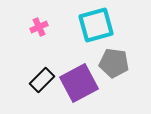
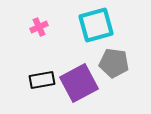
black rectangle: rotated 35 degrees clockwise
